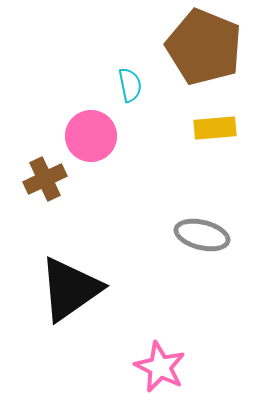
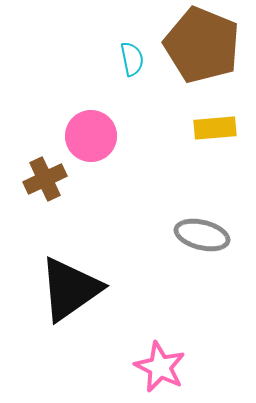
brown pentagon: moved 2 px left, 2 px up
cyan semicircle: moved 2 px right, 26 px up
